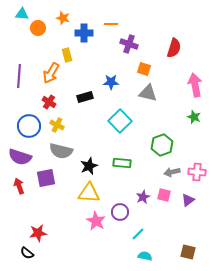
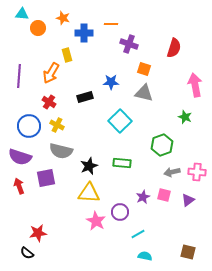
gray triangle: moved 4 px left
green star: moved 9 px left
cyan line: rotated 16 degrees clockwise
